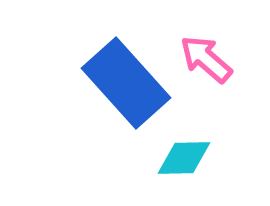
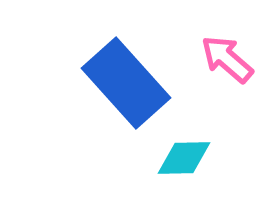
pink arrow: moved 21 px right
